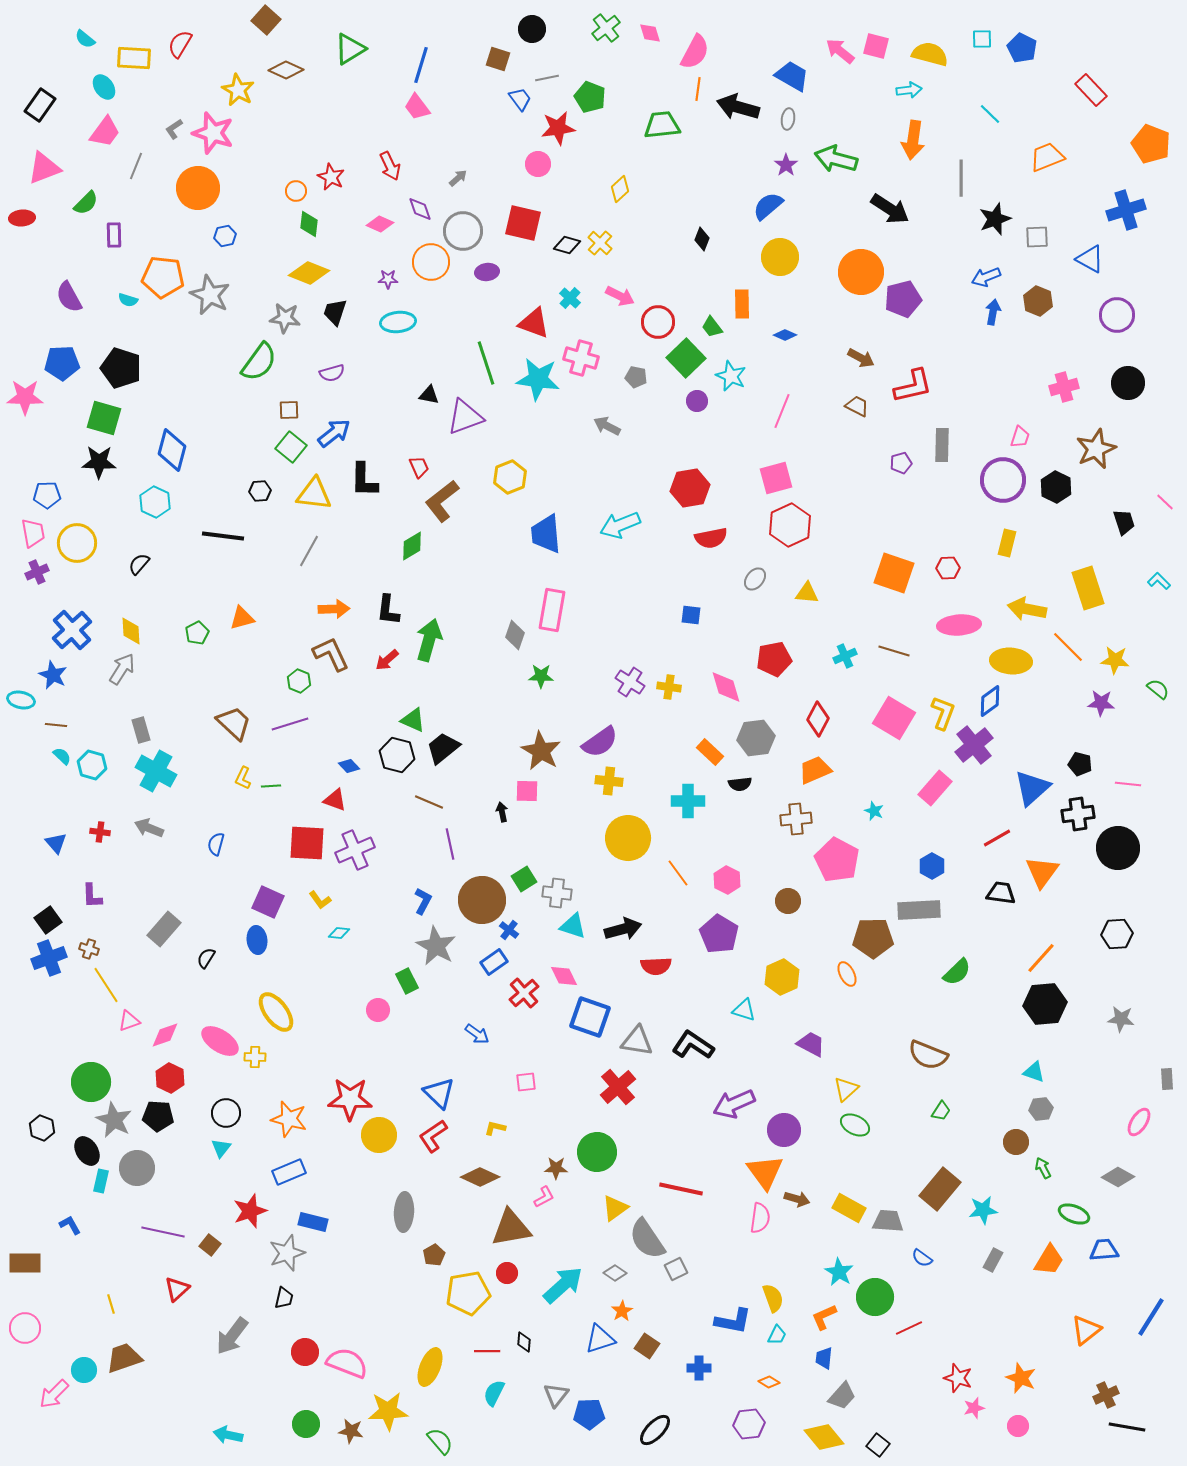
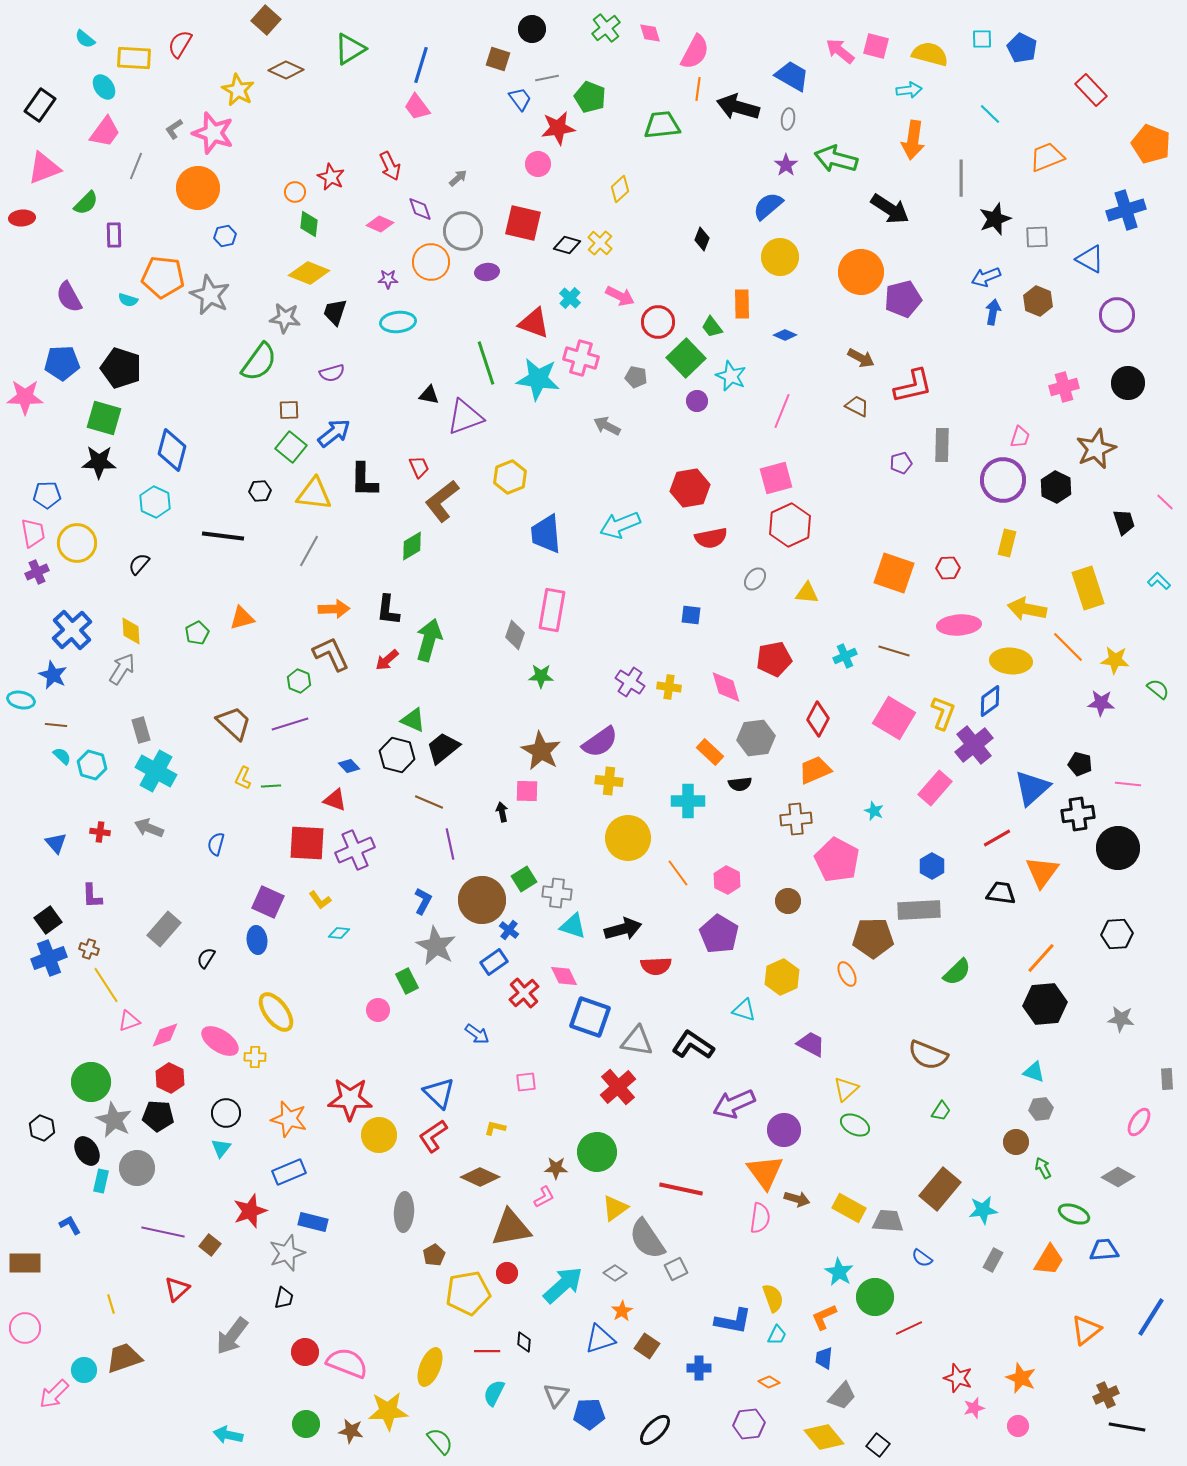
orange circle at (296, 191): moved 1 px left, 1 px down
